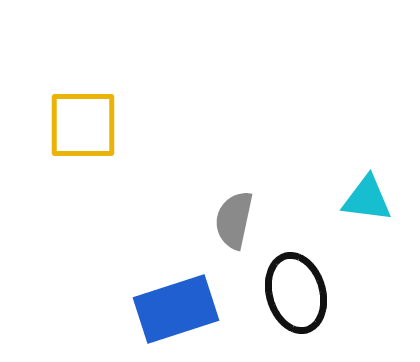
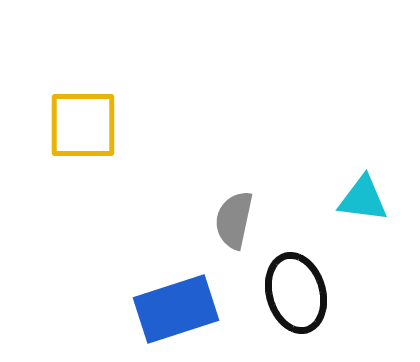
cyan triangle: moved 4 px left
